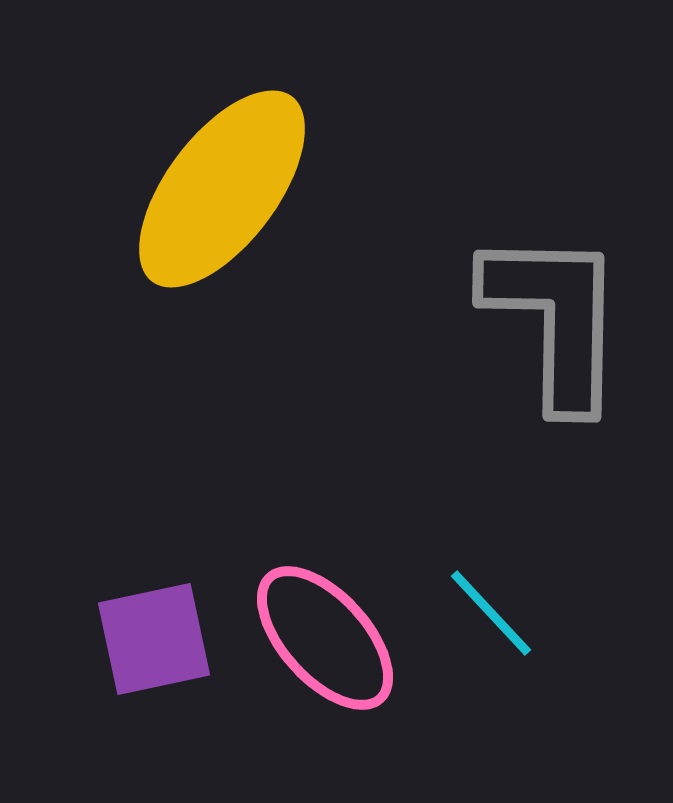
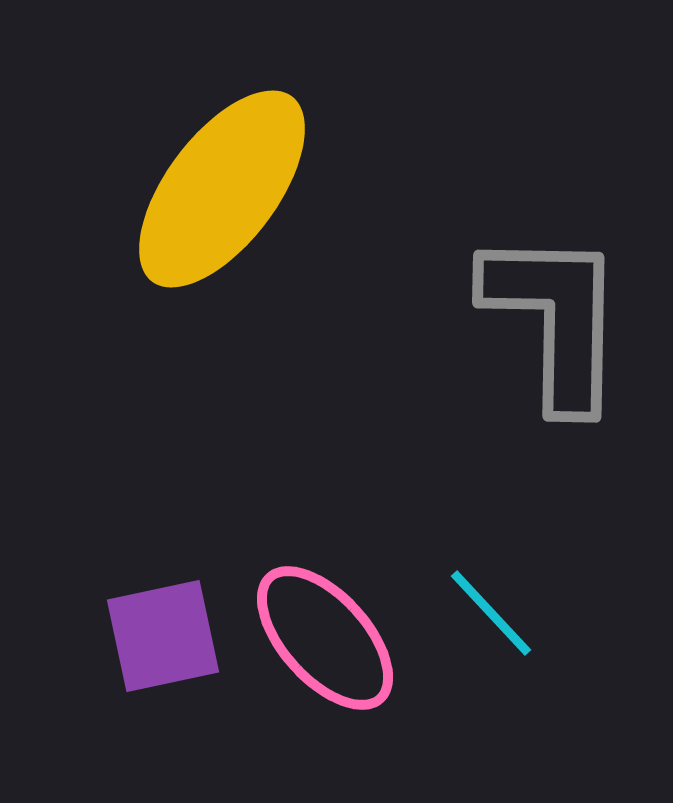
purple square: moved 9 px right, 3 px up
